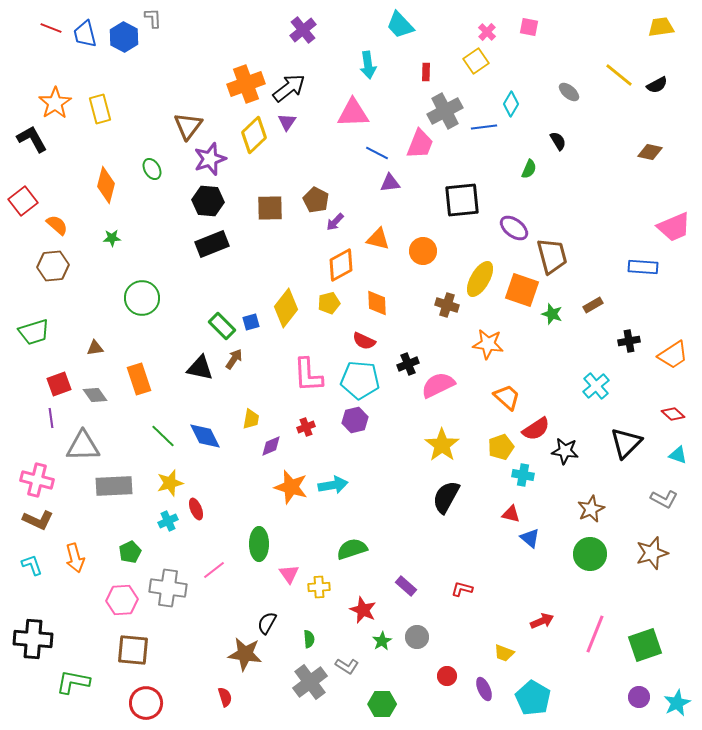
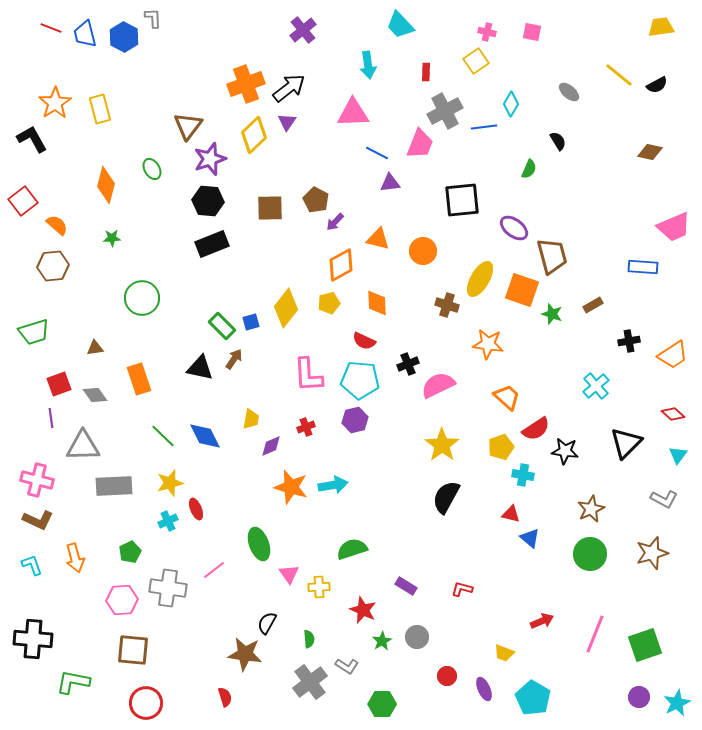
pink square at (529, 27): moved 3 px right, 5 px down
pink cross at (487, 32): rotated 30 degrees counterclockwise
cyan triangle at (678, 455): rotated 48 degrees clockwise
green ellipse at (259, 544): rotated 20 degrees counterclockwise
purple rectangle at (406, 586): rotated 10 degrees counterclockwise
